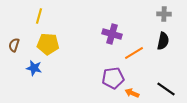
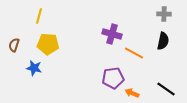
orange line: rotated 60 degrees clockwise
